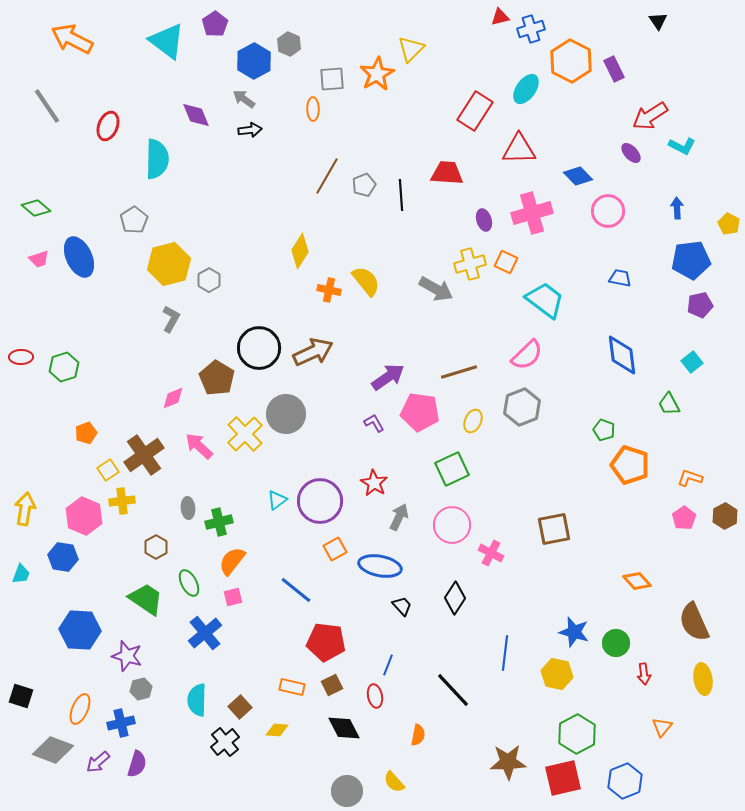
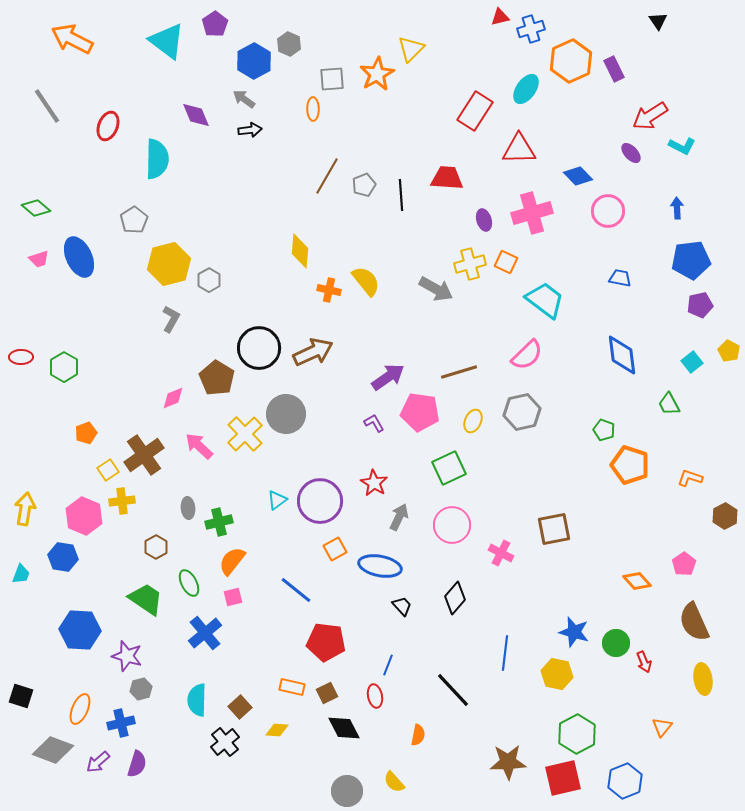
orange hexagon at (571, 61): rotated 9 degrees clockwise
red trapezoid at (447, 173): moved 5 px down
yellow pentagon at (729, 224): moved 127 px down
yellow diamond at (300, 251): rotated 28 degrees counterclockwise
green hexagon at (64, 367): rotated 12 degrees counterclockwise
gray hexagon at (522, 407): moved 5 px down; rotated 9 degrees clockwise
green square at (452, 469): moved 3 px left, 1 px up
pink pentagon at (684, 518): moved 46 px down
pink cross at (491, 553): moved 10 px right
black diamond at (455, 598): rotated 8 degrees clockwise
red arrow at (644, 674): moved 12 px up; rotated 15 degrees counterclockwise
brown square at (332, 685): moved 5 px left, 8 px down
